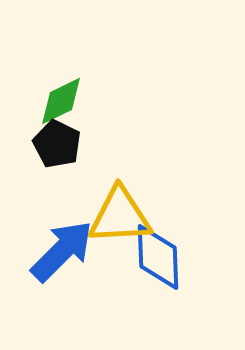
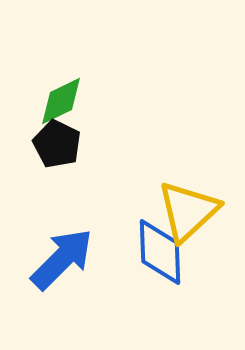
yellow triangle: moved 68 px right, 5 px up; rotated 40 degrees counterclockwise
blue arrow: moved 8 px down
blue diamond: moved 2 px right, 5 px up
